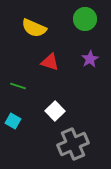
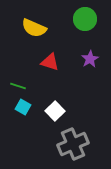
cyan square: moved 10 px right, 14 px up
